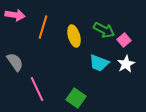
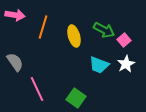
cyan trapezoid: moved 2 px down
